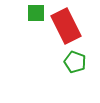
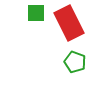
red rectangle: moved 3 px right, 3 px up
